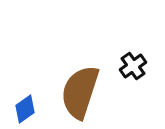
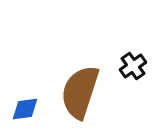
blue diamond: rotated 28 degrees clockwise
